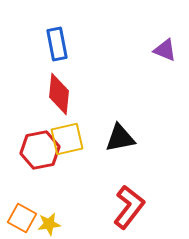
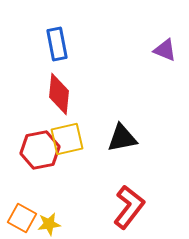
black triangle: moved 2 px right
